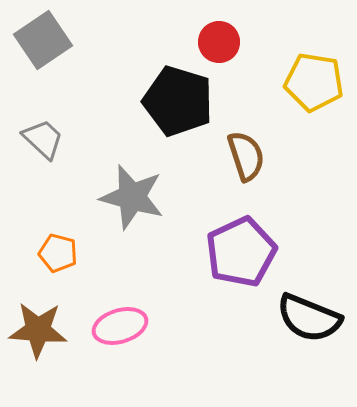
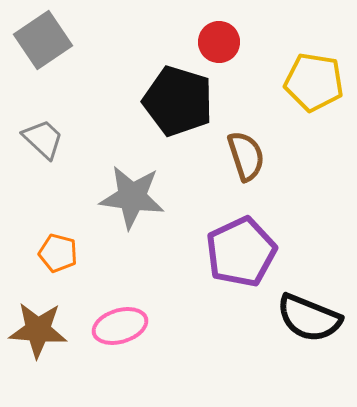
gray star: rotated 8 degrees counterclockwise
